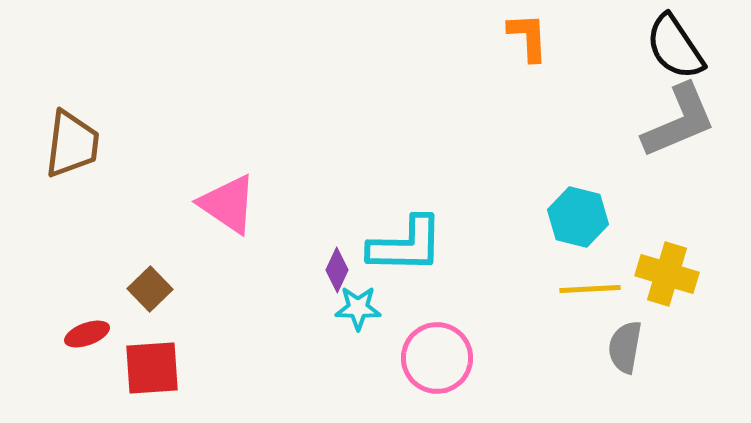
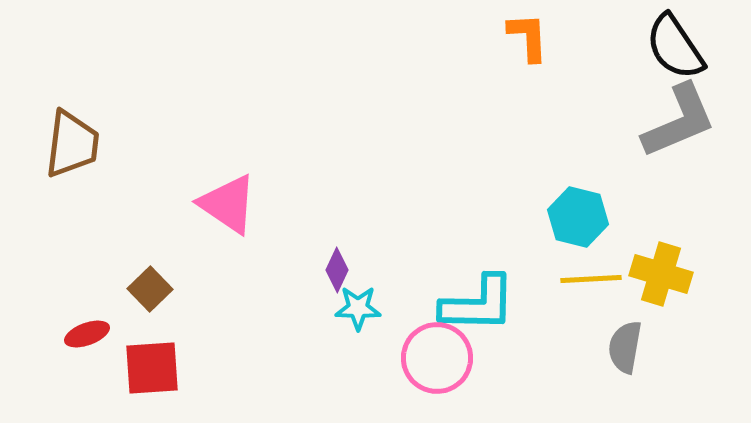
cyan L-shape: moved 72 px right, 59 px down
yellow cross: moved 6 px left
yellow line: moved 1 px right, 10 px up
